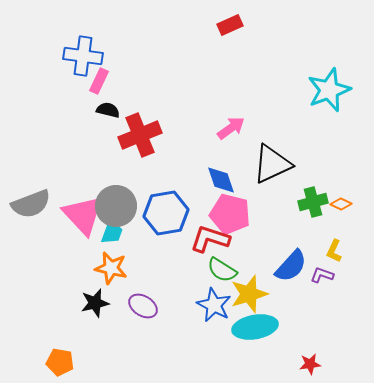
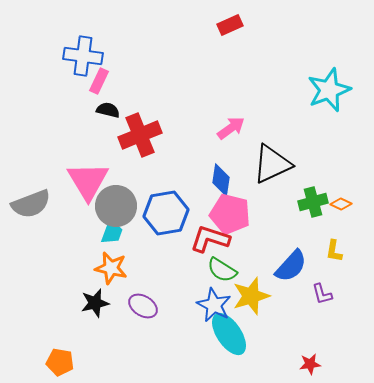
blue diamond: rotated 28 degrees clockwise
pink triangle: moved 5 px right, 34 px up; rotated 12 degrees clockwise
yellow L-shape: rotated 15 degrees counterclockwise
purple L-shape: moved 19 px down; rotated 125 degrees counterclockwise
yellow star: moved 2 px right, 2 px down
cyan ellipse: moved 26 px left, 7 px down; rotated 66 degrees clockwise
